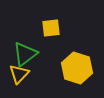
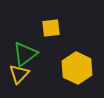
yellow hexagon: rotated 8 degrees clockwise
